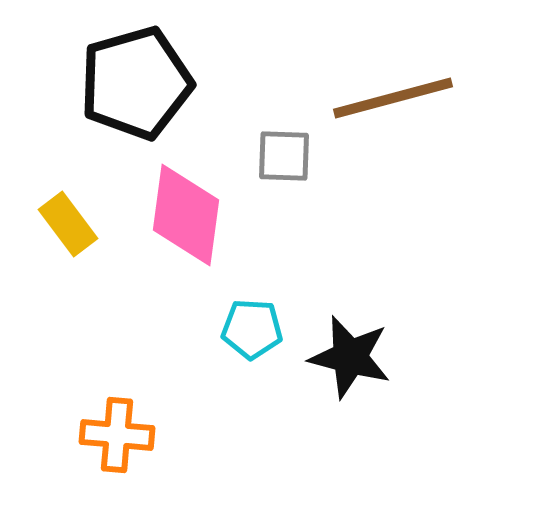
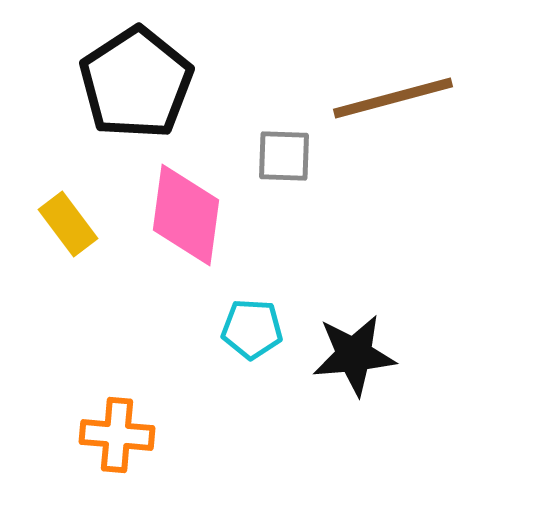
black pentagon: rotated 17 degrees counterclockwise
black star: moved 4 px right, 2 px up; rotated 20 degrees counterclockwise
